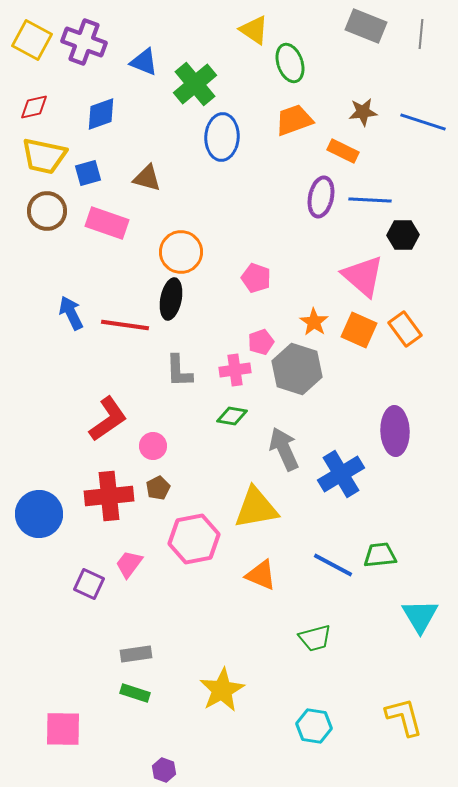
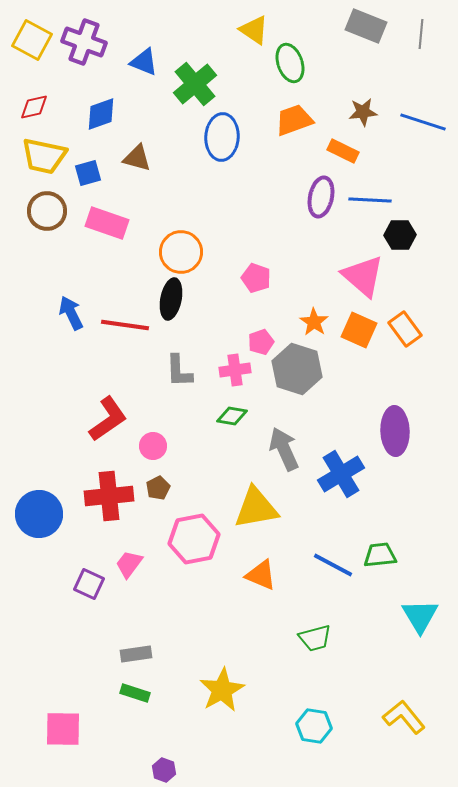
brown triangle at (147, 178): moved 10 px left, 20 px up
black hexagon at (403, 235): moved 3 px left
yellow L-shape at (404, 717): rotated 24 degrees counterclockwise
